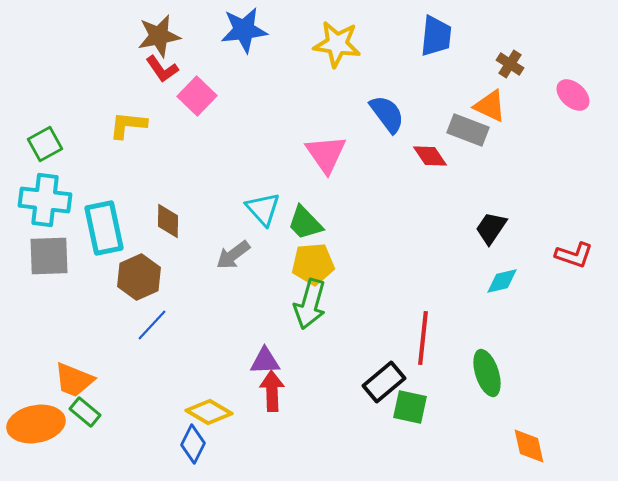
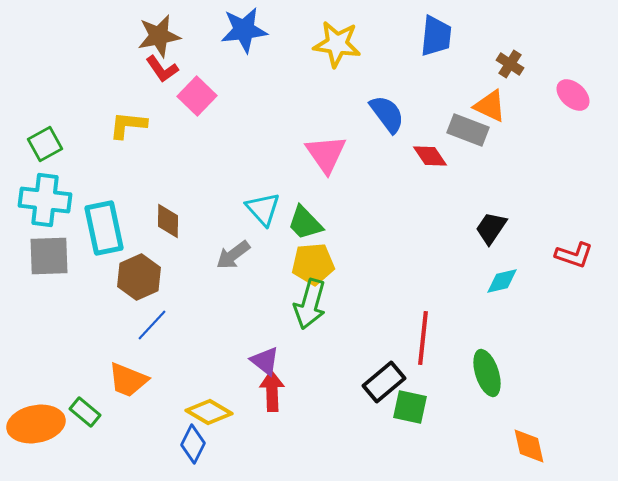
purple triangle at (265, 361): rotated 40 degrees clockwise
orange trapezoid at (74, 380): moved 54 px right
